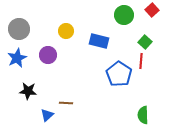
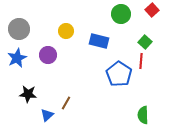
green circle: moved 3 px left, 1 px up
black star: moved 3 px down
brown line: rotated 64 degrees counterclockwise
